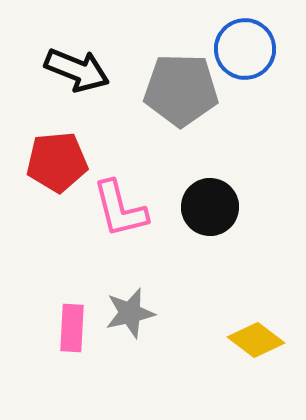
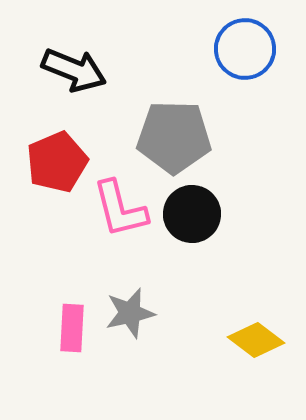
black arrow: moved 3 px left
gray pentagon: moved 7 px left, 47 px down
red pentagon: rotated 18 degrees counterclockwise
black circle: moved 18 px left, 7 px down
